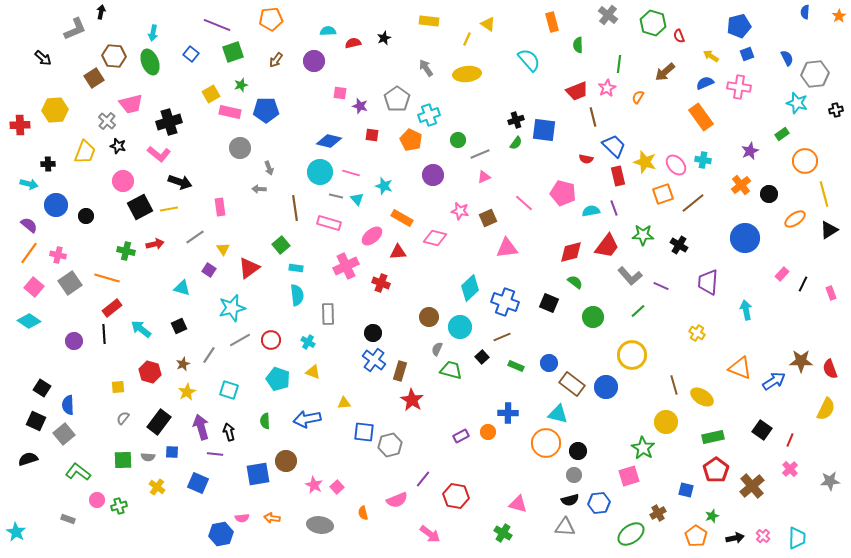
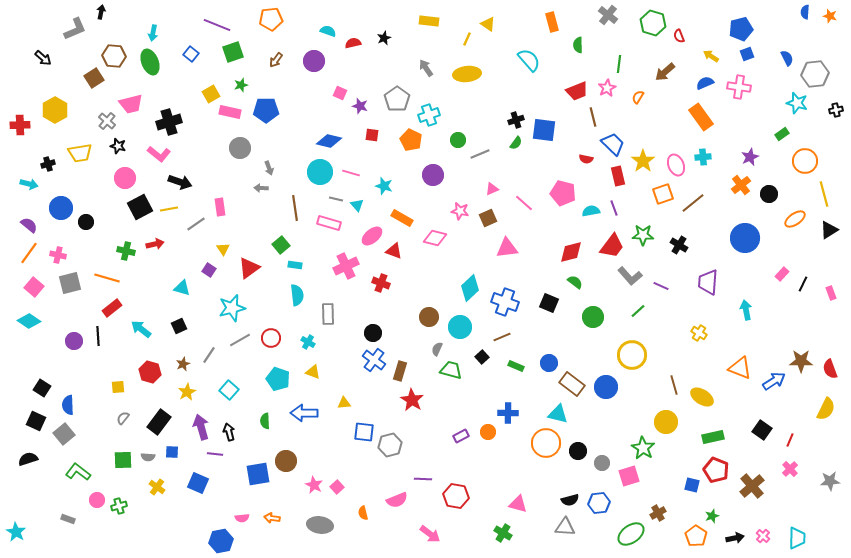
orange star at (839, 16): moved 9 px left; rotated 24 degrees counterclockwise
blue pentagon at (739, 26): moved 2 px right, 3 px down
cyan semicircle at (328, 31): rotated 21 degrees clockwise
pink square at (340, 93): rotated 16 degrees clockwise
yellow hexagon at (55, 110): rotated 25 degrees counterclockwise
blue trapezoid at (614, 146): moved 1 px left, 2 px up
purple star at (750, 151): moved 6 px down
yellow trapezoid at (85, 152): moved 5 px left, 1 px down; rotated 60 degrees clockwise
cyan cross at (703, 160): moved 3 px up; rotated 14 degrees counterclockwise
yellow star at (645, 162): moved 2 px left, 1 px up; rotated 20 degrees clockwise
black cross at (48, 164): rotated 16 degrees counterclockwise
pink ellipse at (676, 165): rotated 20 degrees clockwise
pink triangle at (484, 177): moved 8 px right, 12 px down
pink circle at (123, 181): moved 2 px right, 3 px up
gray arrow at (259, 189): moved 2 px right, 1 px up
gray line at (336, 196): moved 3 px down
cyan triangle at (357, 199): moved 6 px down
blue circle at (56, 205): moved 5 px right, 3 px down
black circle at (86, 216): moved 6 px down
gray line at (195, 237): moved 1 px right, 13 px up
red trapezoid at (607, 246): moved 5 px right
red triangle at (398, 252): moved 4 px left, 1 px up; rotated 24 degrees clockwise
cyan rectangle at (296, 268): moved 1 px left, 3 px up
gray square at (70, 283): rotated 20 degrees clockwise
yellow cross at (697, 333): moved 2 px right
black line at (104, 334): moved 6 px left, 2 px down
red circle at (271, 340): moved 2 px up
cyan square at (229, 390): rotated 24 degrees clockwise
blue arrow at (307, 419): moved 3 px left, 6 px up; rotated 12 degrees clockwise
red pentagon at (716, 470): rotated 15 degrees counterclockwise
gray circle at (574, 475): moved 28 px right, 12 px up
purple line at (423, 479): rotated 54 degrees clockwise
blue square at (686, 490): moved 6 px right, 5 px up
blue hexagon at (221, 534): moved 7 px down
